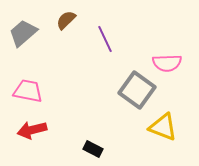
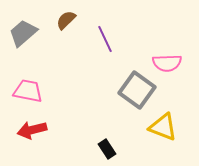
black rectangle: moved 14 px right; rotated 30 degrees clockwise
